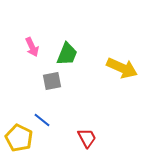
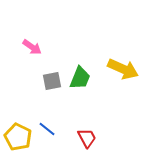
pink arrow: rotated 30 degrees counterclockwise
green trapezoid: moved 13 px right, 24 px down
yellow arrow: moved 1 px right, 1 px down
blue line: moved 5 px right, 9 px down
yellow pentagon: moved 1 px left, 1 px up
